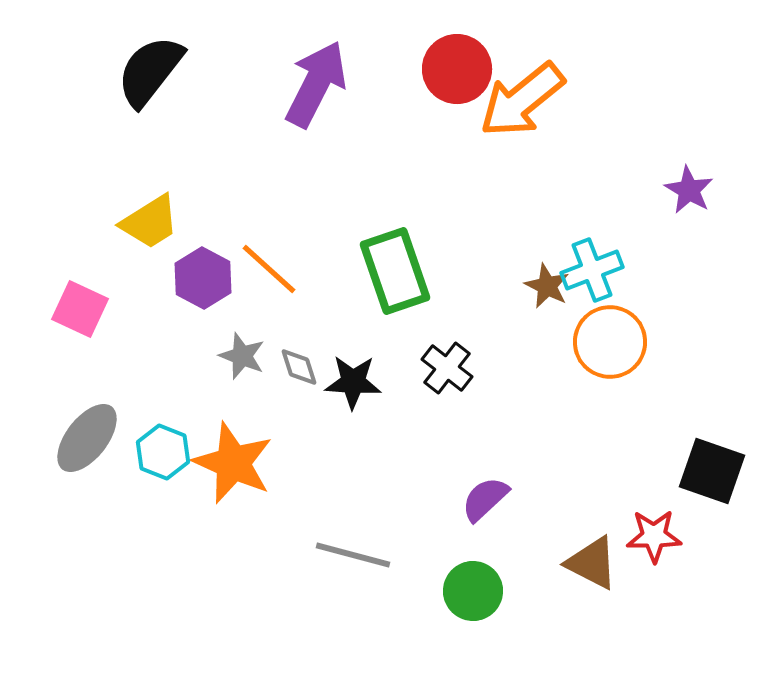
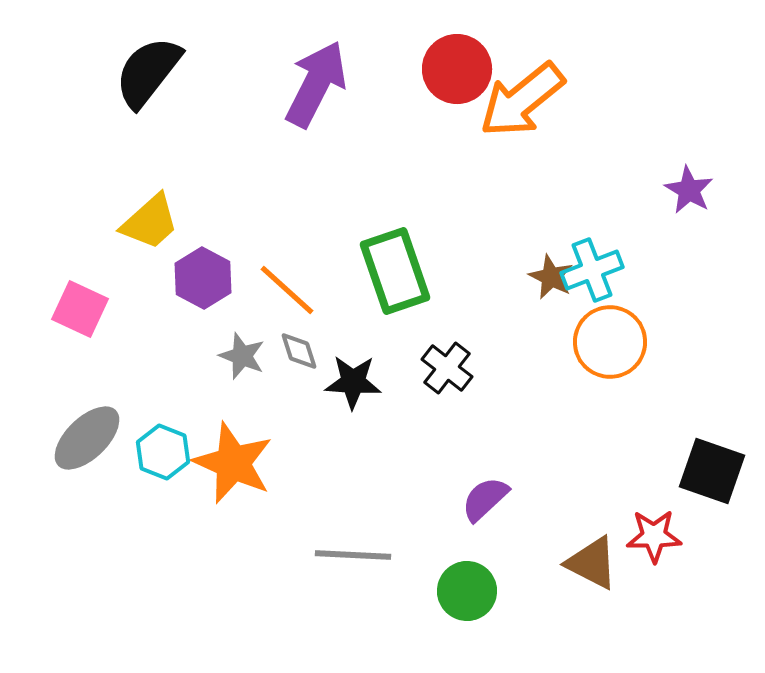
black semicircle: moved 2 px left, 1 px down
yellow trapezoid: rotated 10 degrees counterclockwise
orange line: moved 18 px right, 21 px down
brown star: moved 4 px right, 9 px up
gray diamond: moved 16 px up
gray ellipse: rotated 8 degrees clockwise
gray line: rotated 12 degrees counterclockwise
green circle: moved 6 px left
